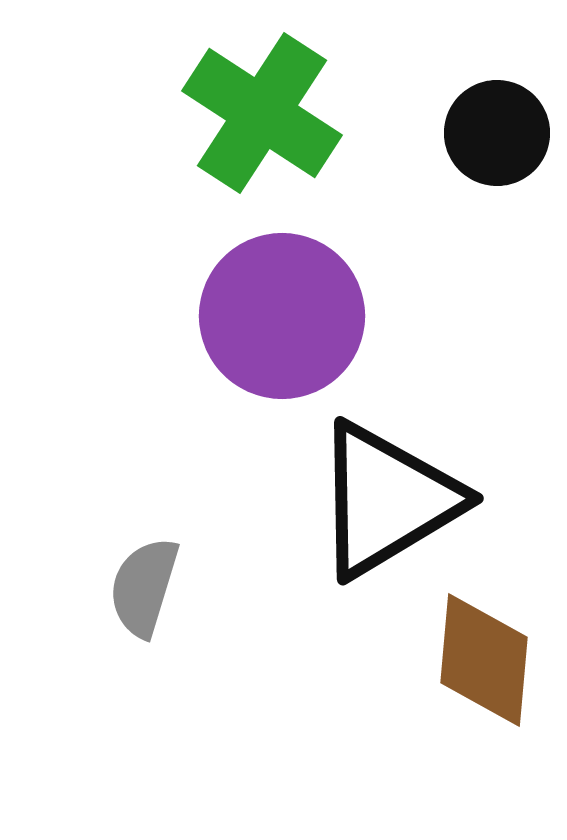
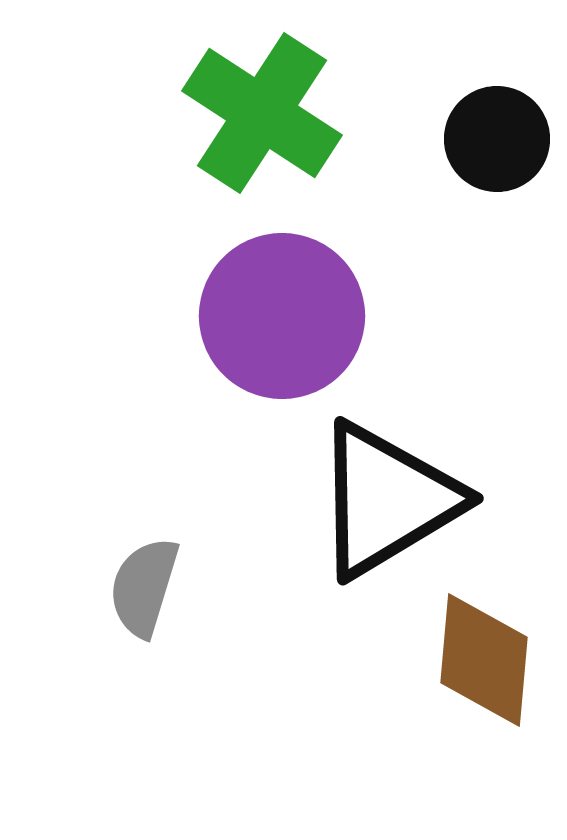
black circle: moved 6 px down
